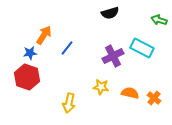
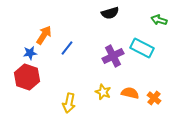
yellow star: moved 2 px right, 5 px down; rotated 14 degrees clockwise
